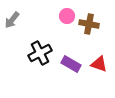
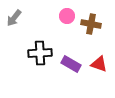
gray arrow: moved 2 px right, 2 px up
brown cross: moved 2 px right
black cross: rotated 25 degrees clockwise
